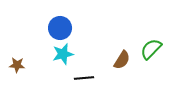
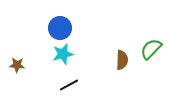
brown semicircle: rotated 30 degrees counterclockwise
black line: moved 15 px left, 7 px down; rotated 24 degrees counterclockwise
